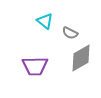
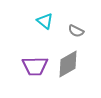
gray semicircle: moved 6 px right, 2 px up
gray diamond: moved 13 px left, 6 px down
